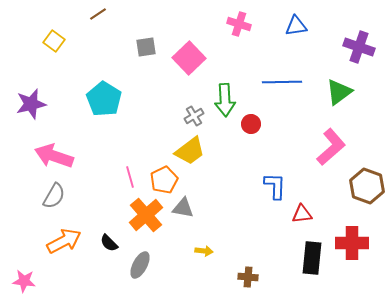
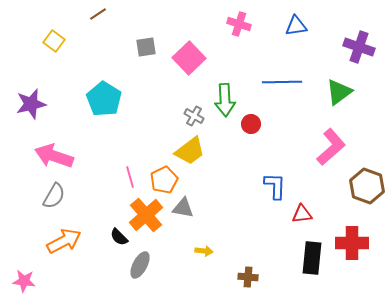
gray cross: rotated 30 degrees counterclockwise
black semicircle: moved 10 px right, 6 px up
